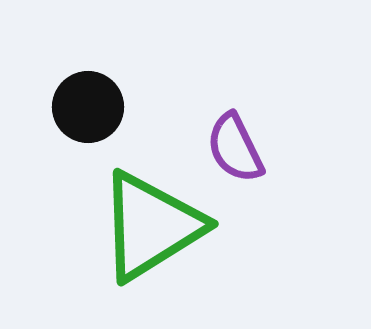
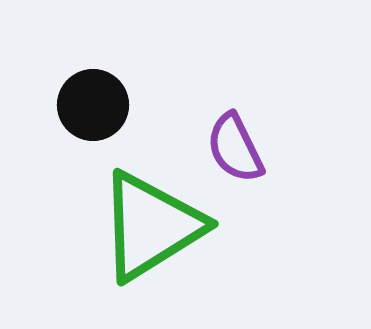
black circle: moved 5 px right, 2 px up
